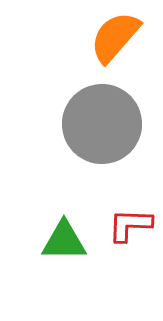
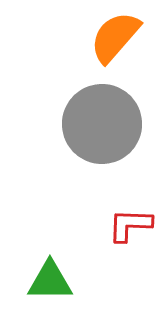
green triangle: moved 14 px left, 40 px down
